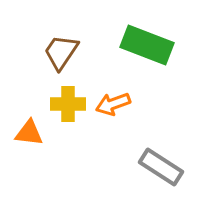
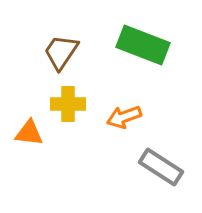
green rectangle: moved 4 px left
orange arrow: moved 11 px right, 13 px down
